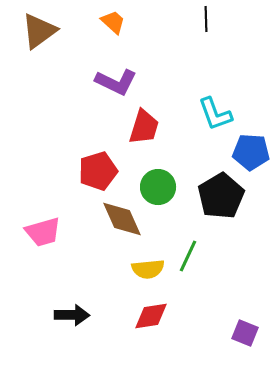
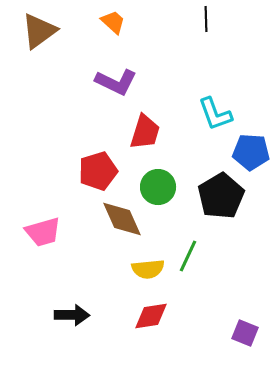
red trapezoid: moved 1 px right, 5 px down
